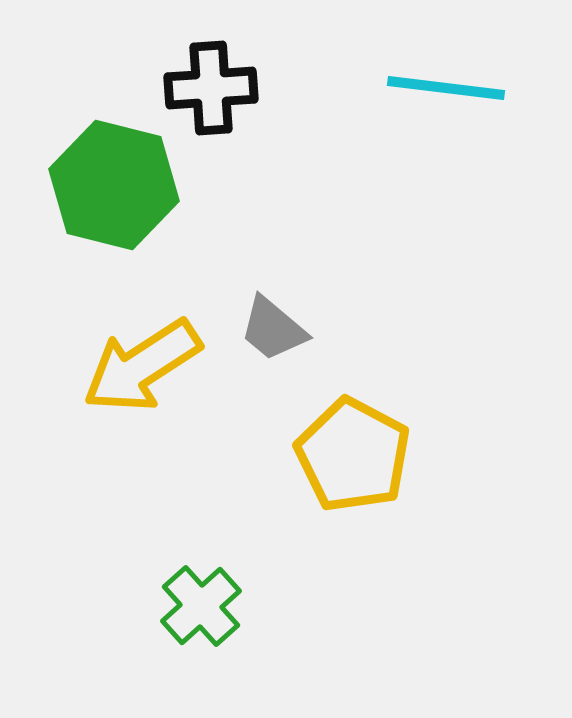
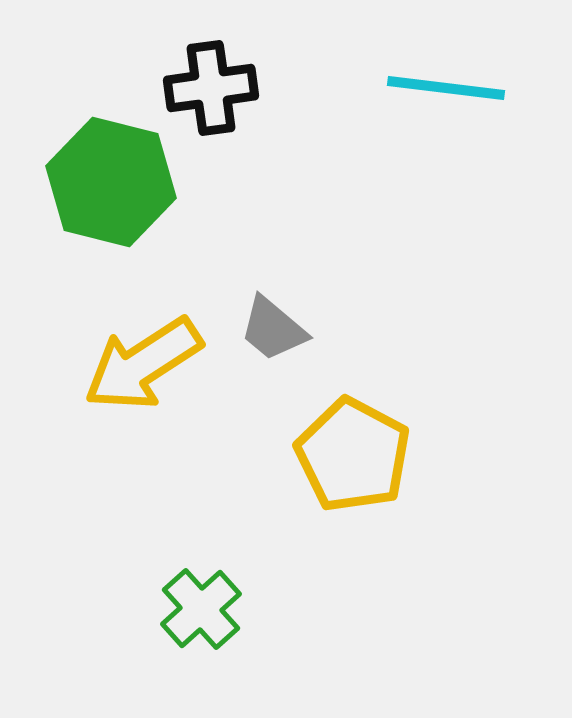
black cross: rotated 4 degrees counterclockwise
green hexagon: moved 3 px left, 3 px up
yellow arrow: moved 1 px right, 2 px up
green cross: moved 3 px down
